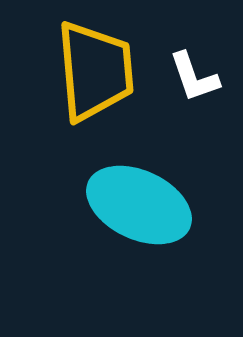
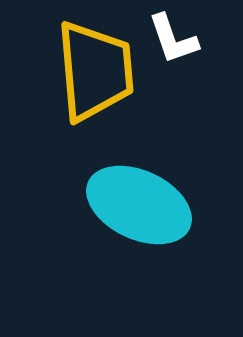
white L-shape: moved 21 px left, 38 px up
